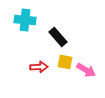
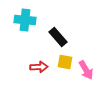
pink arrow: rotated 30 degrees clockwise
